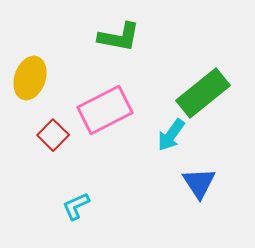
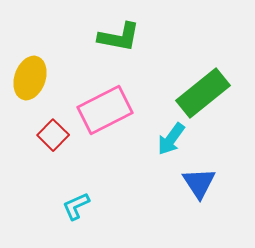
cyan arrow: moved 4 px down
